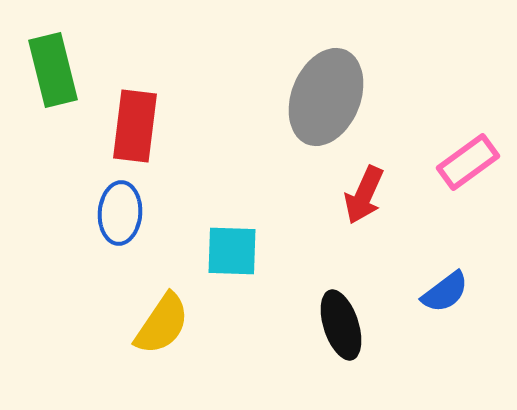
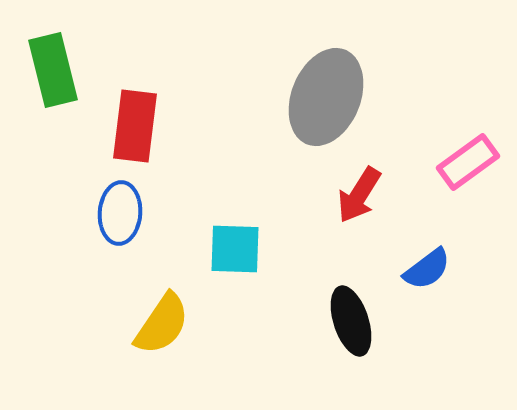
red arrow: moved 5 px left; rotated 8 degrees clockwise
cyan square: moved 3 px right, 2 px up
blue semicircle: moved 18 px left, 23 px up
black ellipse: moved 10 px right, 4 px up
